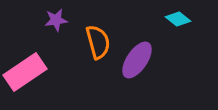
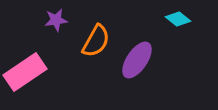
orange semicircle: moved 2 px left, 1 px up; rotated 44 degrees clockwise
